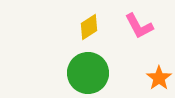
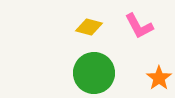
yellow diamond: rotated 48 degrees clockwise
green circle: moved 6 px right
